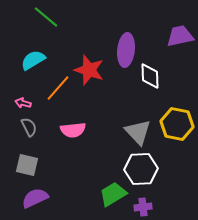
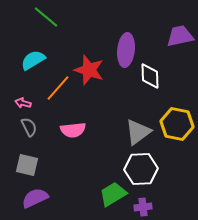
gray triangle: rotated 36 degrees clockwise
